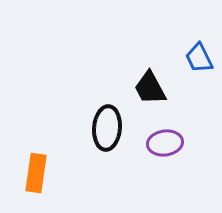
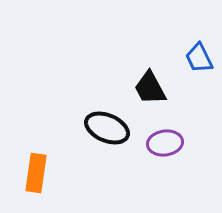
black ellipse: rotated 72 degrees counterclockwise
